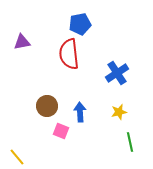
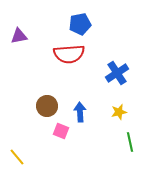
purple triangle: moved 3 px left, 6 px up
red semicircle: rotated 88 degrees counterclockwise
